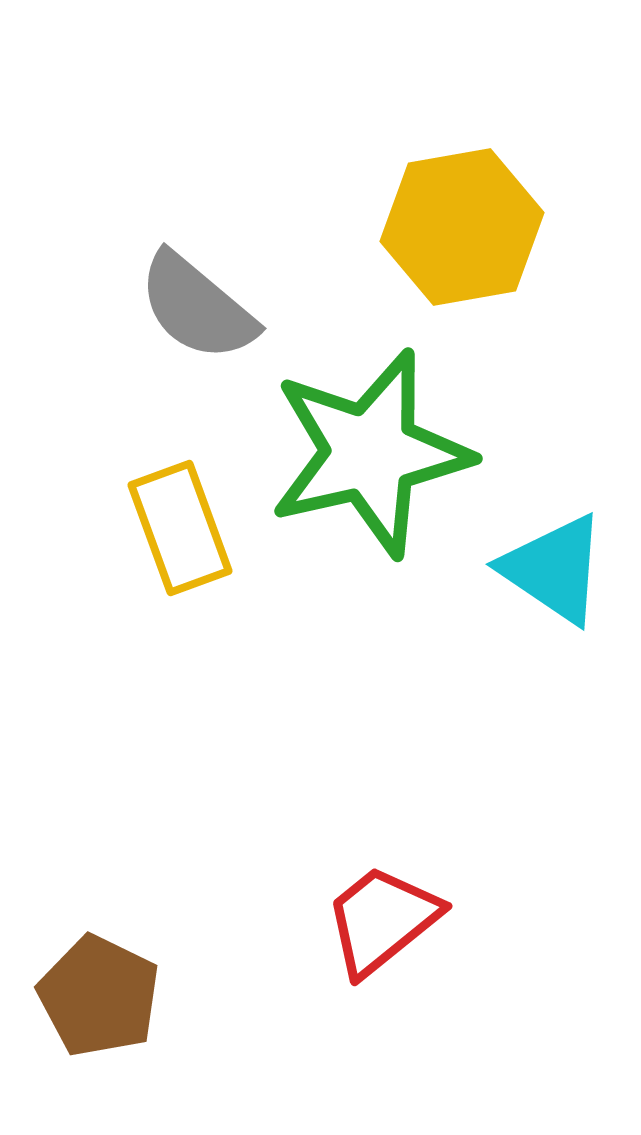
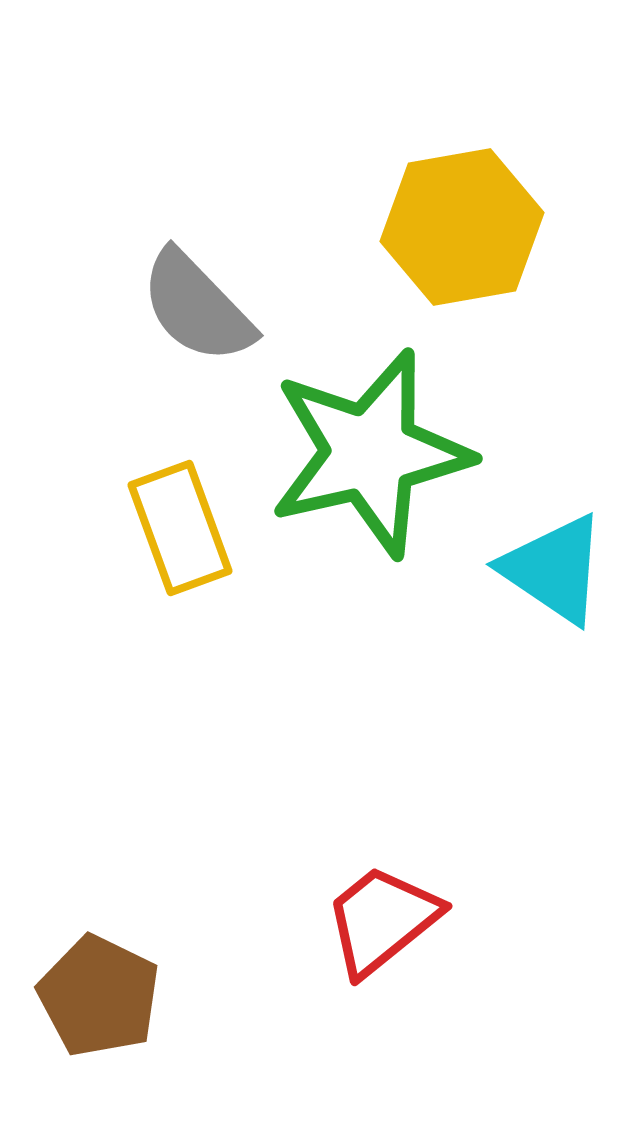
gray semicircle: rotated 6 degrees clockwise
